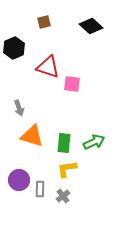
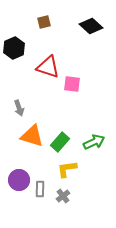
green rectangle: moved 4 px left, 1 px up; rotated 36 degrees clockwise
